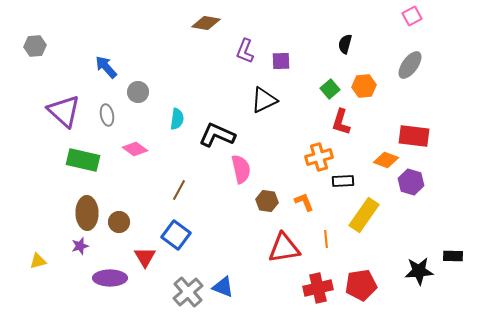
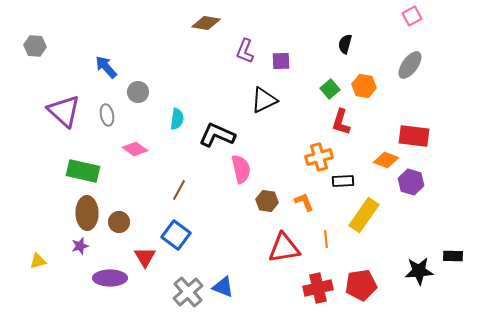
gray hexagon at (35, 46): rotated 10 degrees clockwise
orange hexagon at (364, 86): rotated 15 degrees clockwise
green rectangle at (83, 160): moved 11 px down
